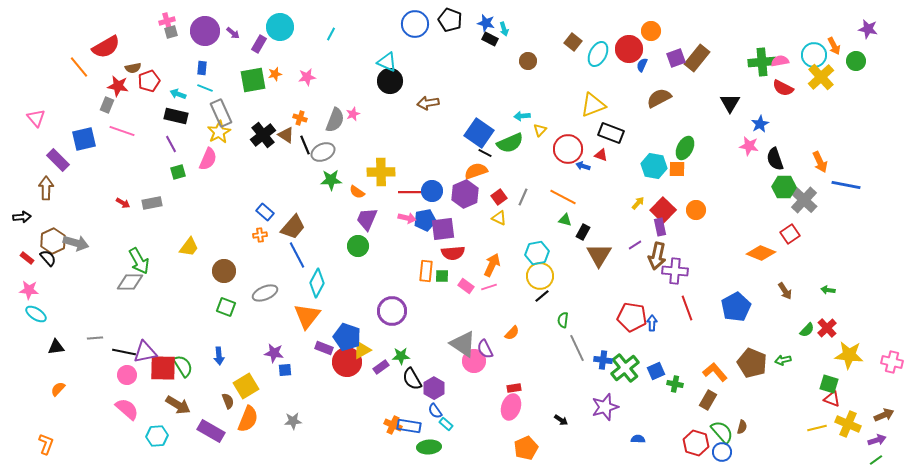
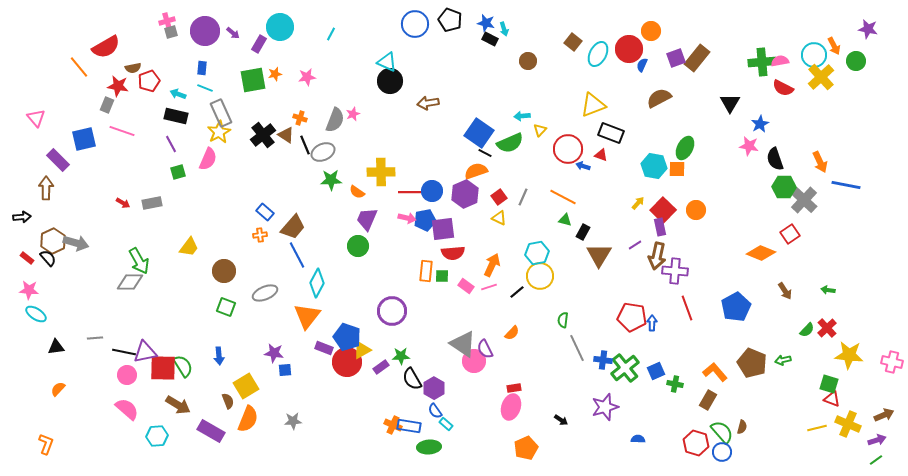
black line at (542, 296): moved 25 px left, 4 px up
